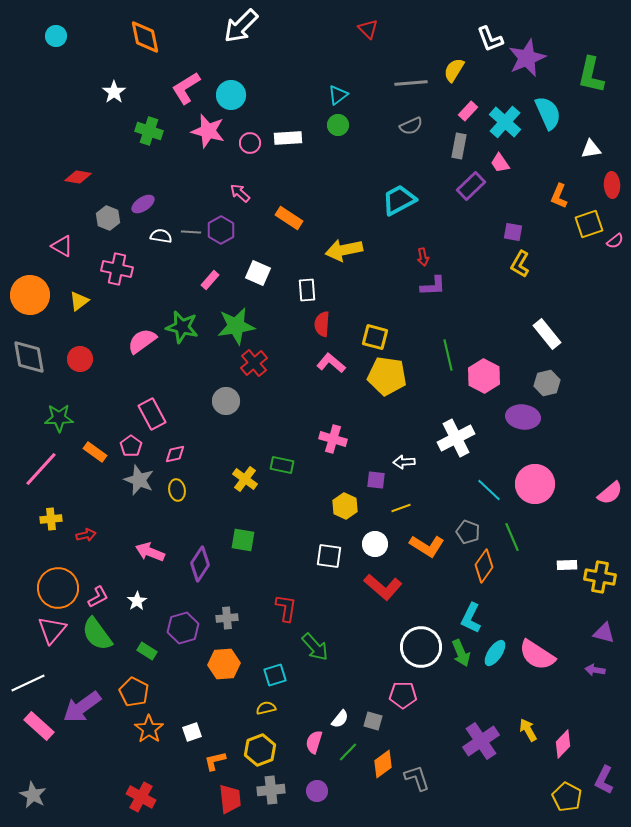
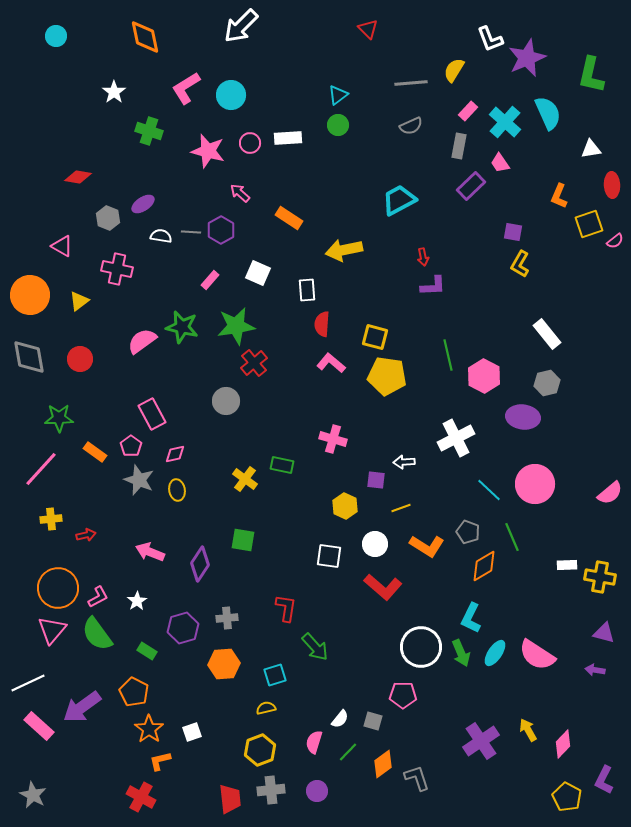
pink star at (208, 131): moved 20 px down
orange diamond at (484, 566): rotated 24 degrees clockwise
orange L-shape at (215, 761): moved 55 px left
